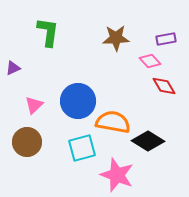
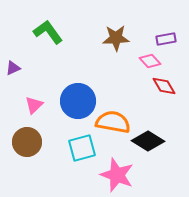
green L-shape: rotated 44 degrees counterclockwise
